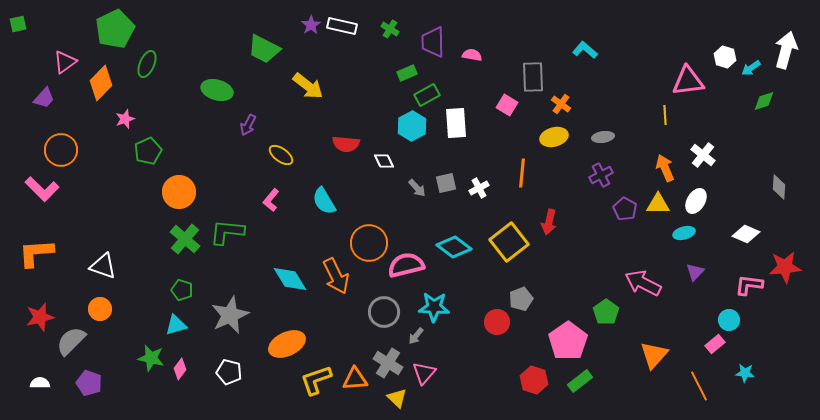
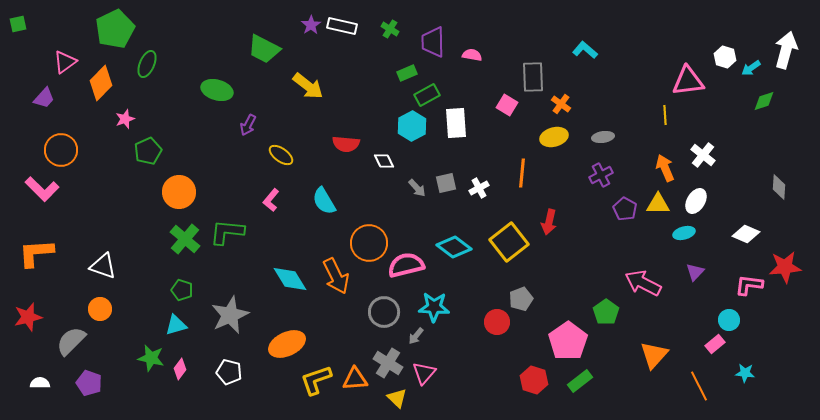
red star at (40, 317): moved 12 px left
